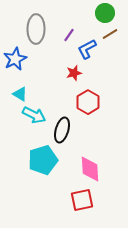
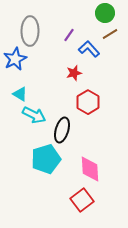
gray ellipse: moved 6 px left, 2 px down
blue L-shape: moved 2 px right; rotated 75 degrees clockwise
cyan pentagon: moved 3 px right, 1 px up
red square: rotated 25 degrees counterclockwise
